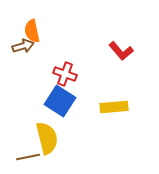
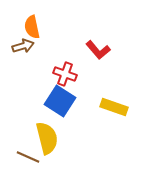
orange semicircle: moved 4 px up
red L-shape: moved 23 px left, 1 px up
yellow rectangle: rotated 24 degrees clockwise
brown line: rotated 35 degrees clockwise
